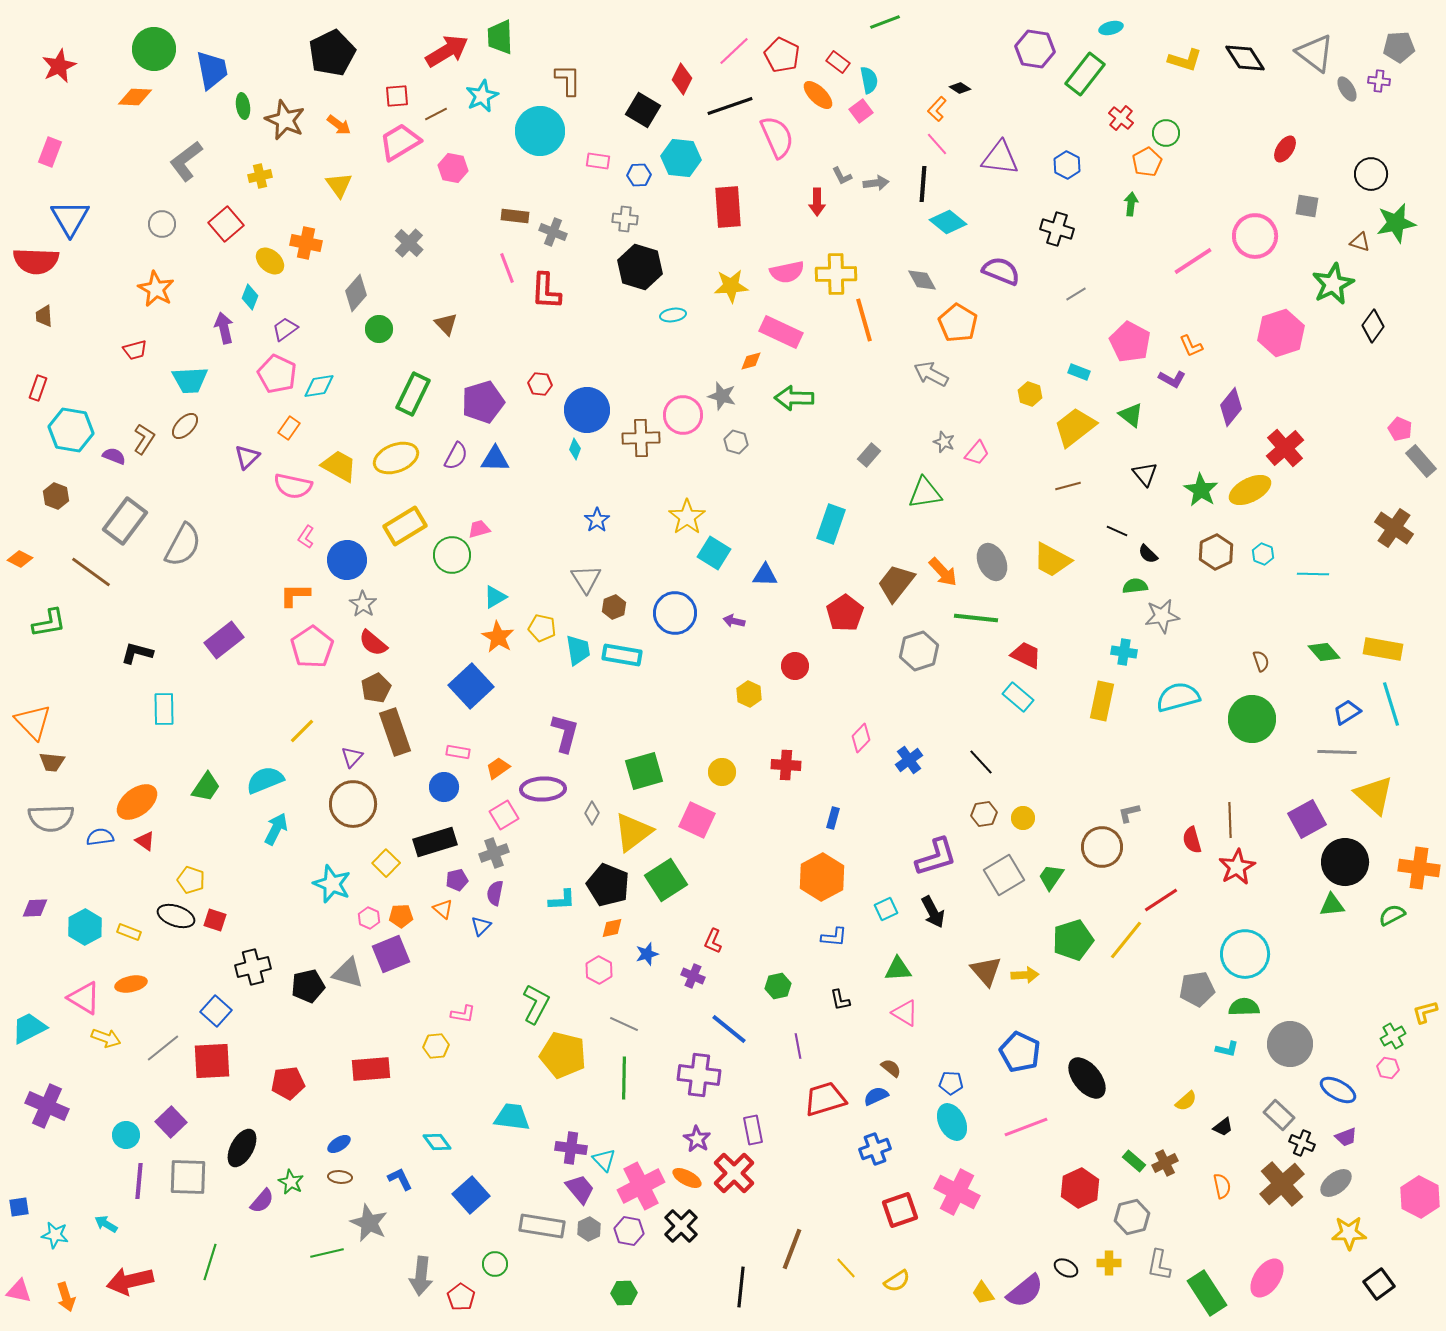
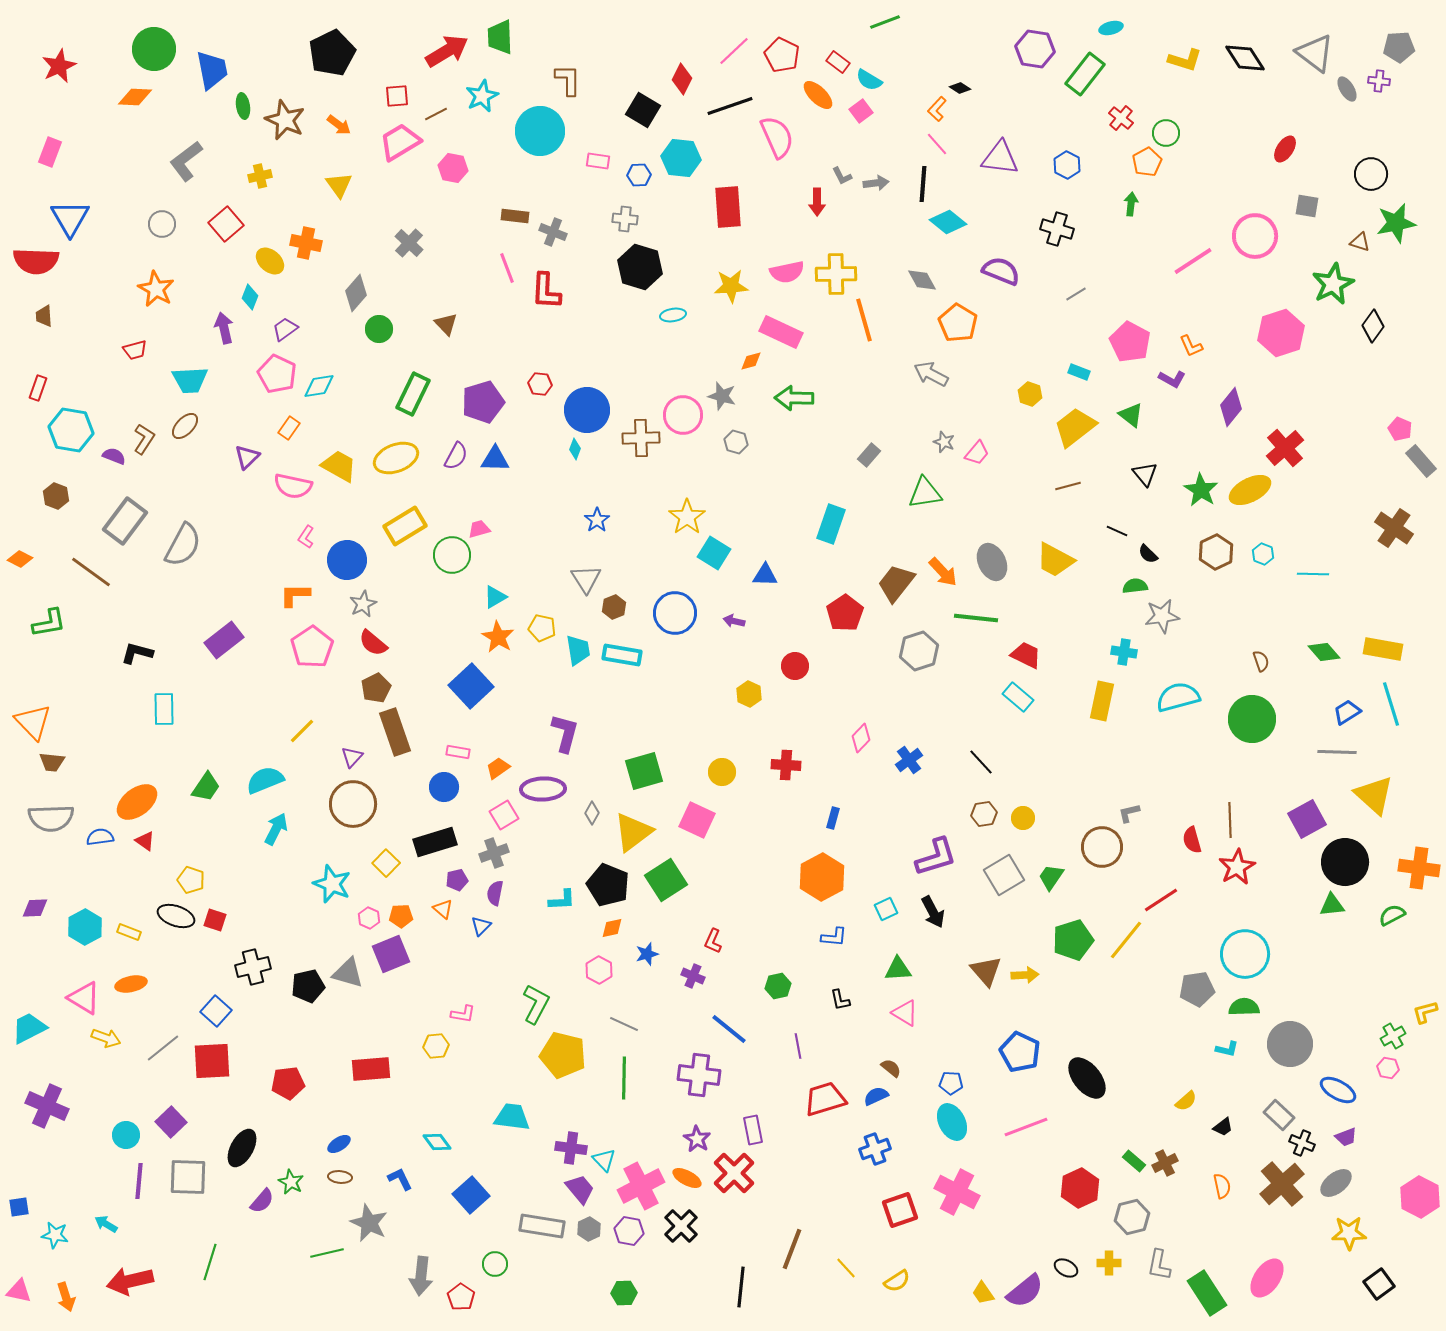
cyan semicircle at (869, 80): rotated 132 degrees clockwise
yellow trapezoid at (1052, 560): moved 3 px right
gray star at (363, 604): rotated 12 degrees clockwise
